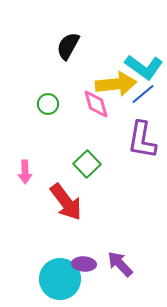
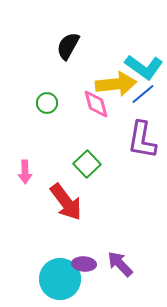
green circle: moved 1 px left, 1 px up
